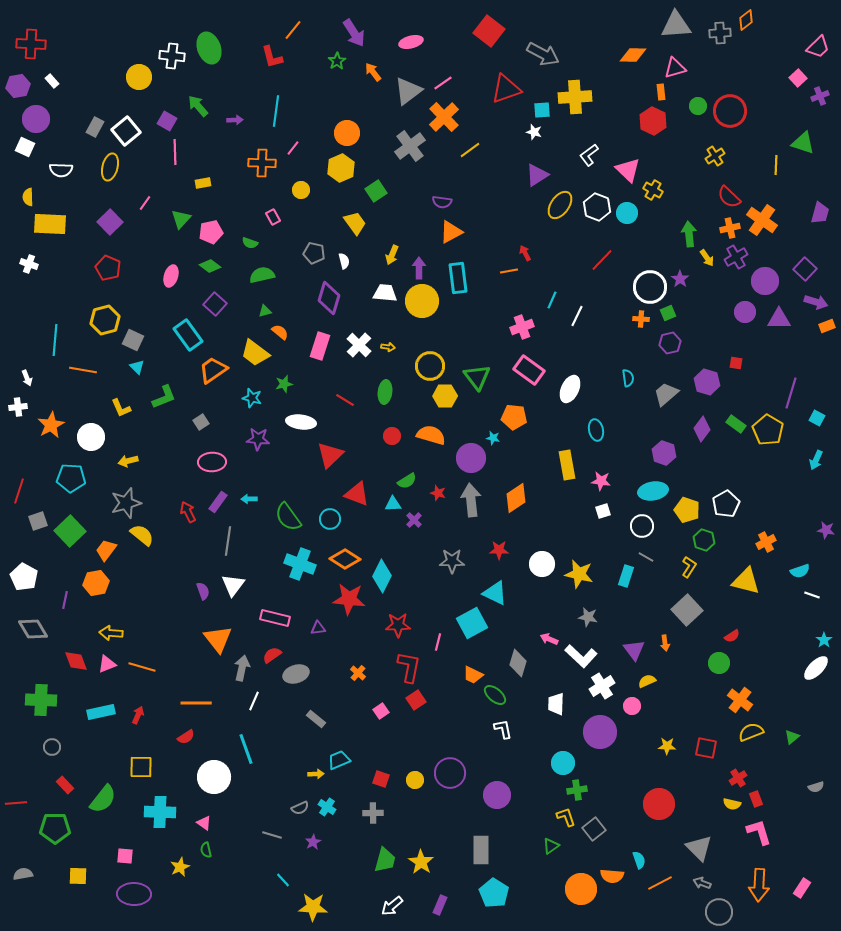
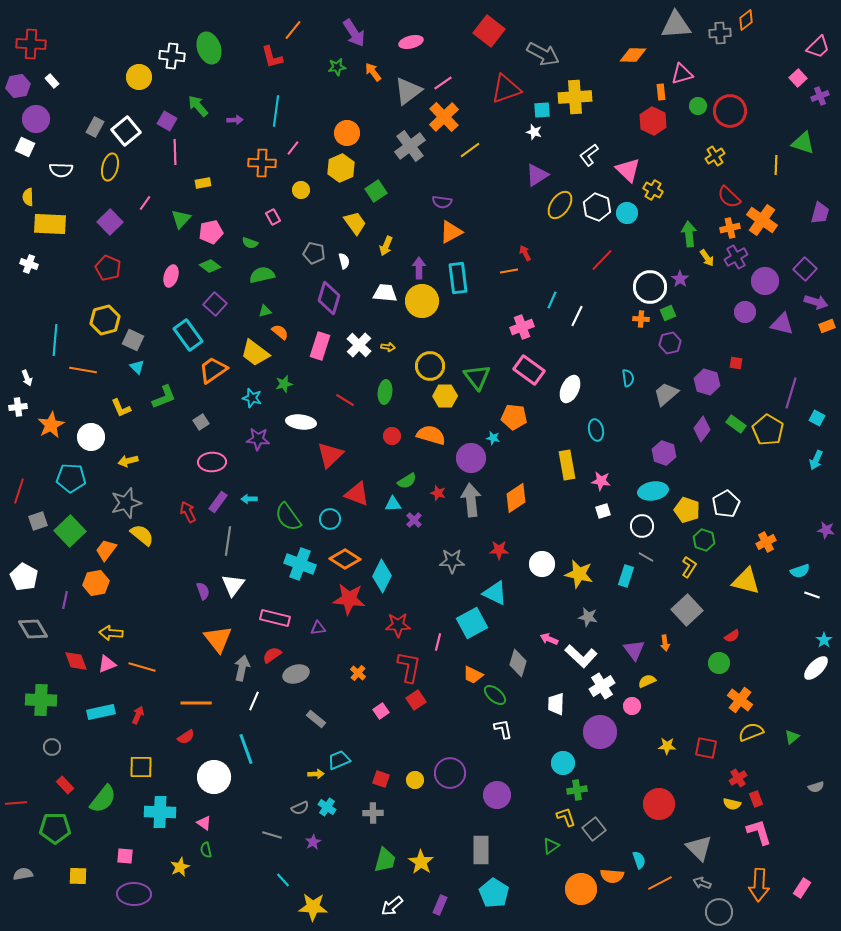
green star at (337, 61): moved 6 px down; rotated 24 degrees clockwise
pink triangle at (675, 68): moved 7 px right, 6 px down
yellow arrow at (392, 255): moved 6 px left, 9 px up
purple triangle at (779, 319): moved 3 px right, 5 px down; rotated 15 degrees clockwise
